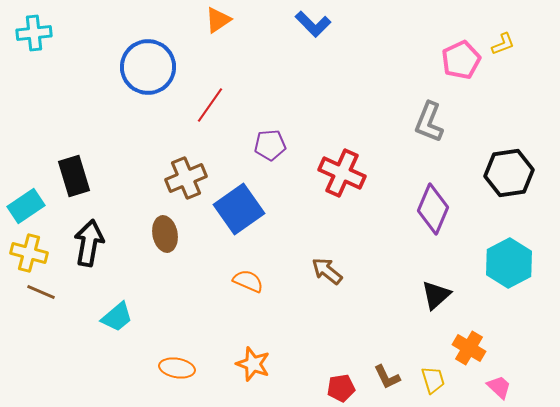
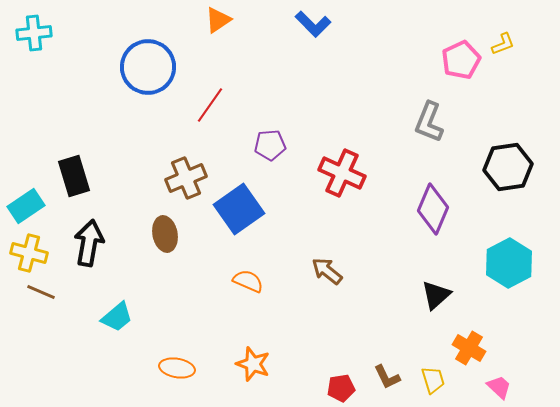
black hexagon: moved 1 px left, 6 px up
